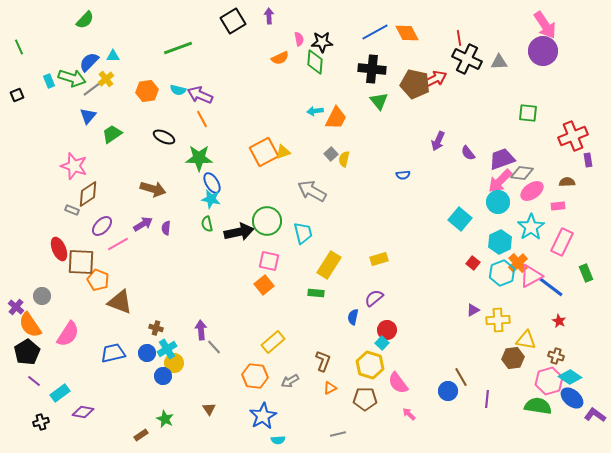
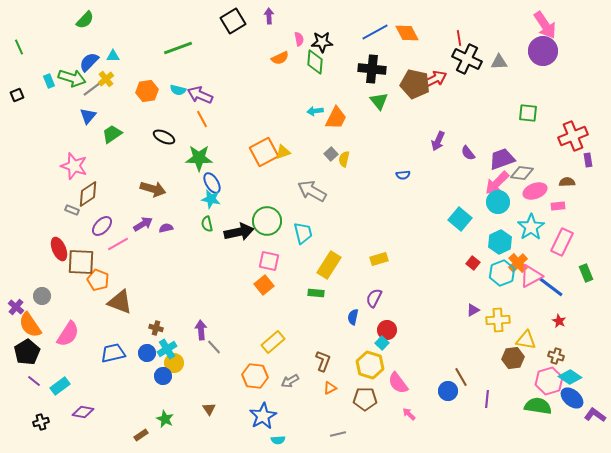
pink arrow at (500, 181): moved 3 px left, 2 px down
pink ellipse at (532, 191): moved 3 px right; rotated 15 degrees clockwise
purple semicircle at (166, 228): rotated 72 degrees clockwise
purple semicircle at (374, 298): rotated 24 degrees counterclockwise
cyan rectangle at (60, 393): moved 7 px up
